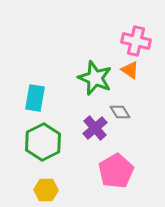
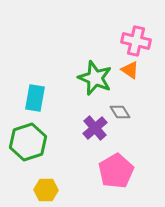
green hexagon: moved 15 px left; rotated 9 degrees clockwise
